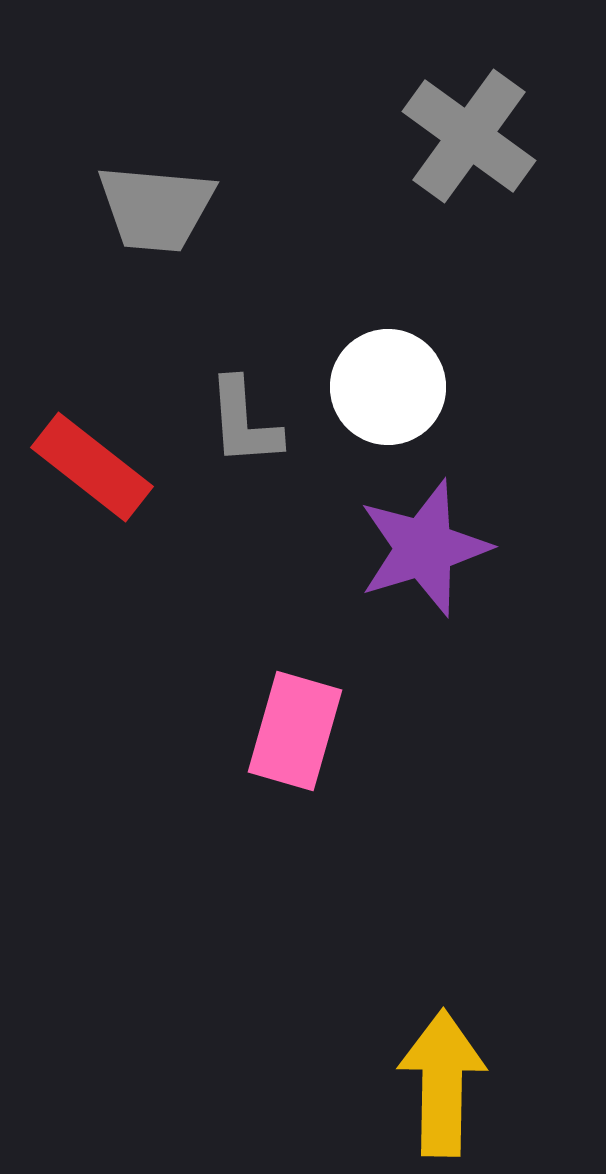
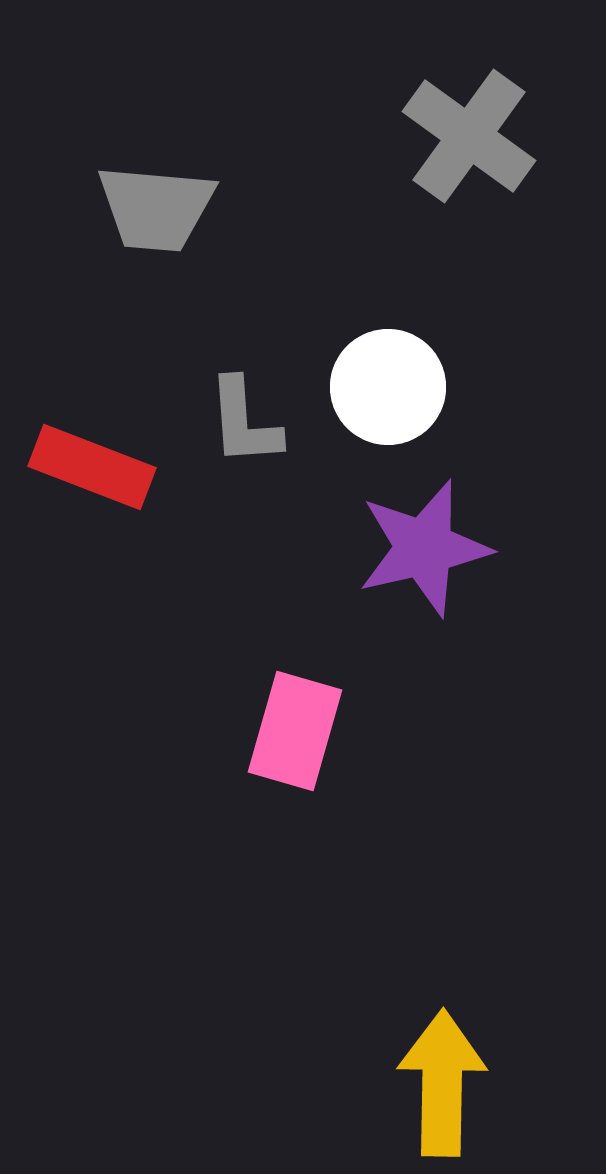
red rectangle: rotated 17 degrees counterclockwise
purple star: rotated 4 degrees clockwise
